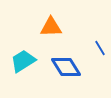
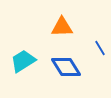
orange triangle: moved 11 px right
